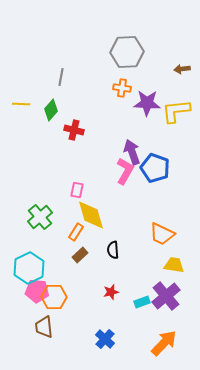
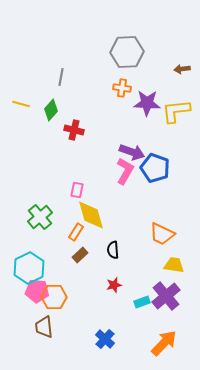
yellow line: rotated 12 degrees clockwise
purple arrow: rotated 130 degrees clockwise
red star: moved 3 px right, 7 px up
